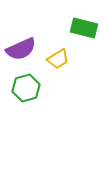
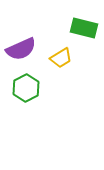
yellow trapezoid: moved 3 px right, 1 px up
green hexagon: rotated 12 degrees counterclockwise
